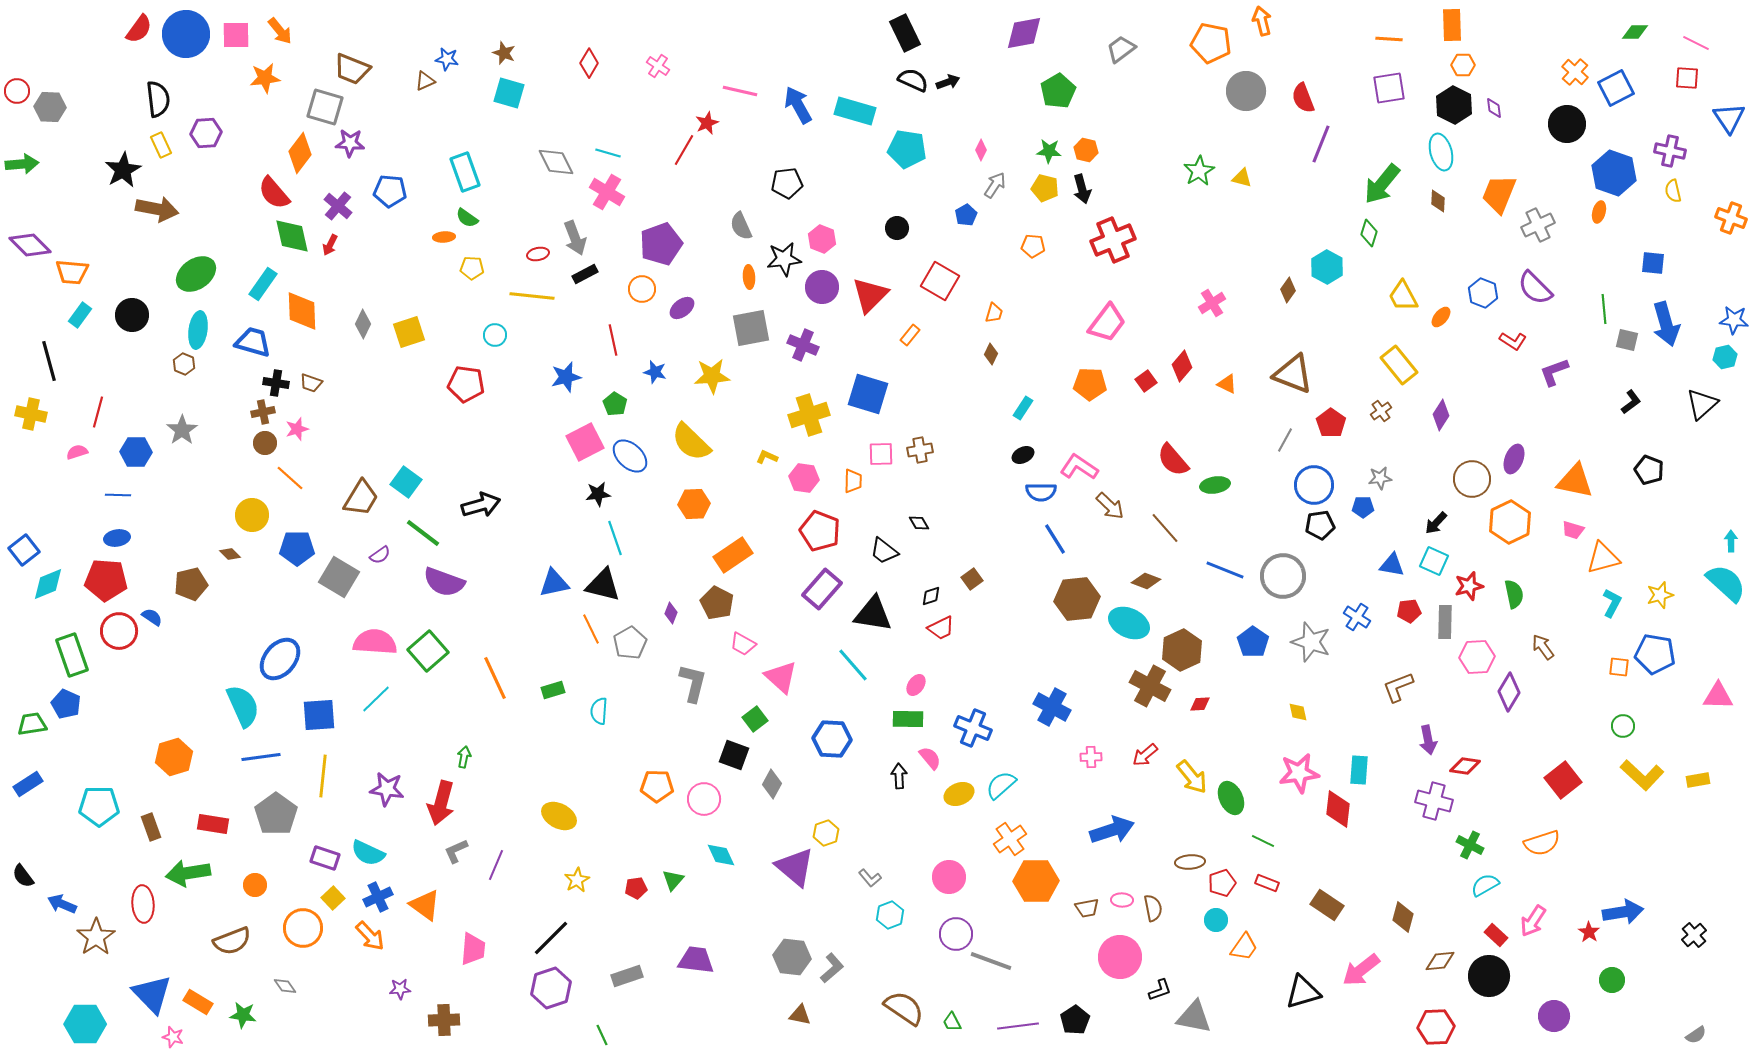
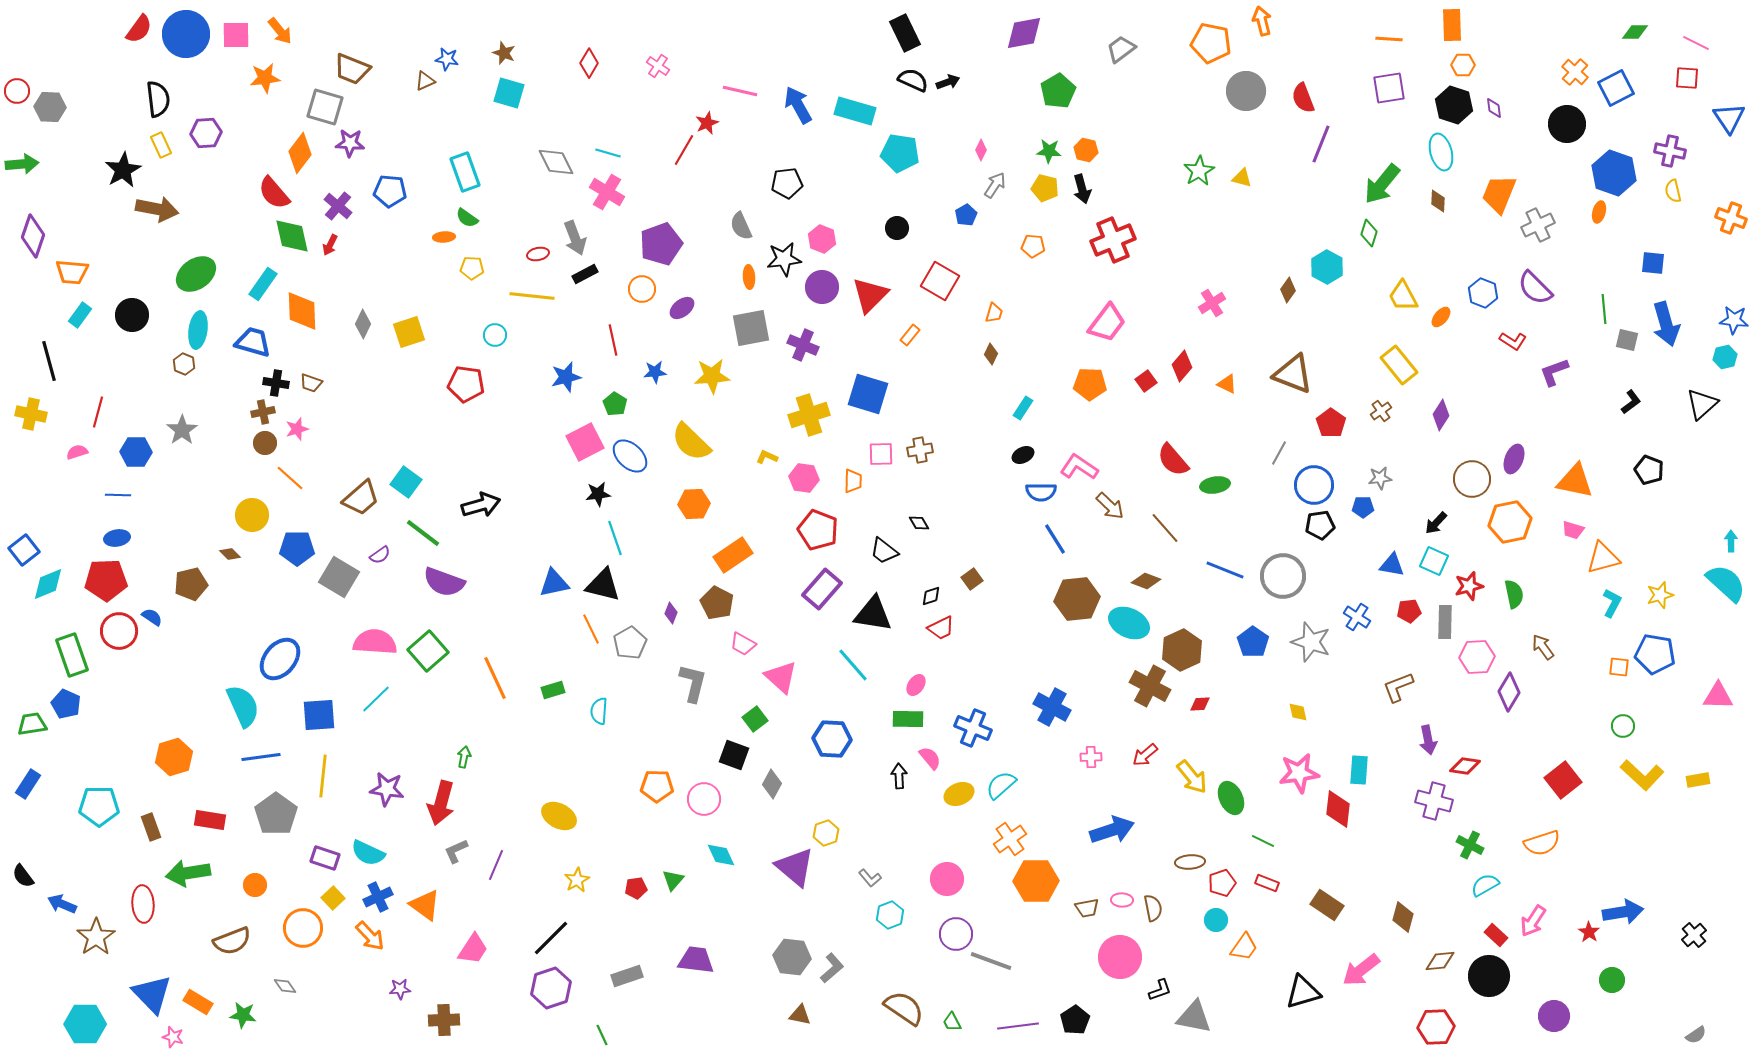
black hexagon at (1454, 105): rotated 9 degrees counterclockwise
cyan pentagon at (907, 149): moved 7 px left, 4 px down
purple diamond at (30, 245): moved 3 px right, 9 px up; rotated 63 degrees clockwise
blue star at (655, 372): rotated 20 degrees counterclockwise
gray line at (1285, 440): moved 6 px left, 13 px down
brown trapezoid at (361, 498): rotated 18 degrees clockwise
orange hexagon at (1510, 522): rotated 15 degrees clockwise
red pentagon at (820, 531): moved 2 px left, 1 px up
red pentagon at (106, 580): rotated 6 degrees counterclockwise
blue rectangle at (28, 784): rotated 24 degrees counterclockwise
red rectangle at (213, 824): moved 3 px left, 4 px up
pink circle at (949, 877): moved 2 px left, 2 px down
pink trapezoid at (473, 949): rotated 28 degrees clockwise
